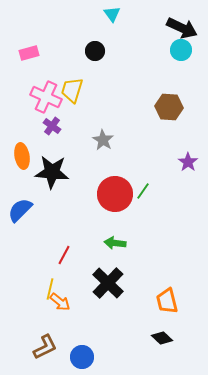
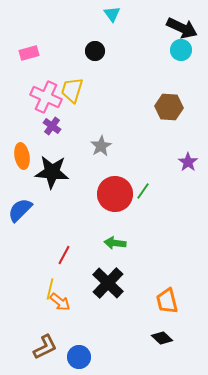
gray star: moved 2 px left, 6 px down; rotated 10 degrees clockwise
blue circle: moved 3 px left
